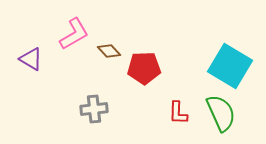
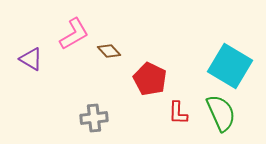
red pentagon: moved 6 px right, 11 px down; rotated 28 degrees clockwise
gray cross: moved 9 px down
